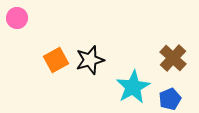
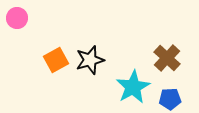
brown cross: moved 6 px left
blue pentagon: rotated 20 degrees clockwise
